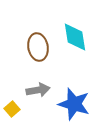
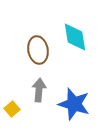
brown ellipse: moved 3 px down
gray arrow: moved 1 px right; rotated 75 degrees counterclockwise
